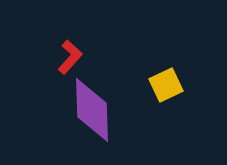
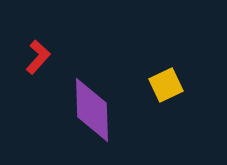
red L-shape: moved 32 px left
